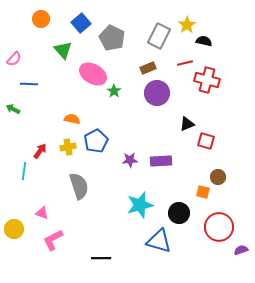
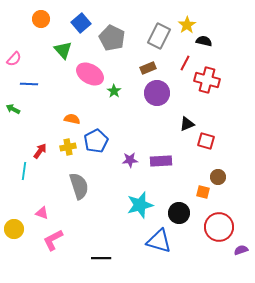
red line: rotated 49 degrees counterclockwise
pink ellipse: moved 3 px left
